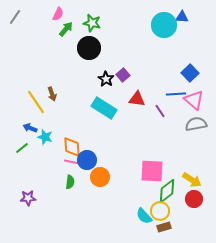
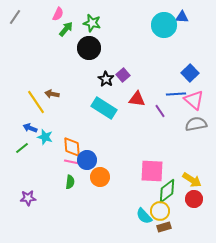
brown arrow: rotated 120 degrees clockwise
